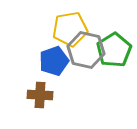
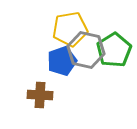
blue pentagon: moved 8 px right
